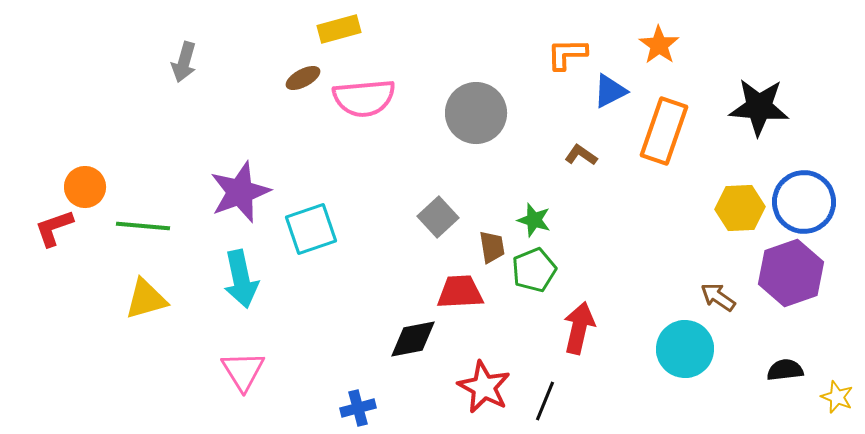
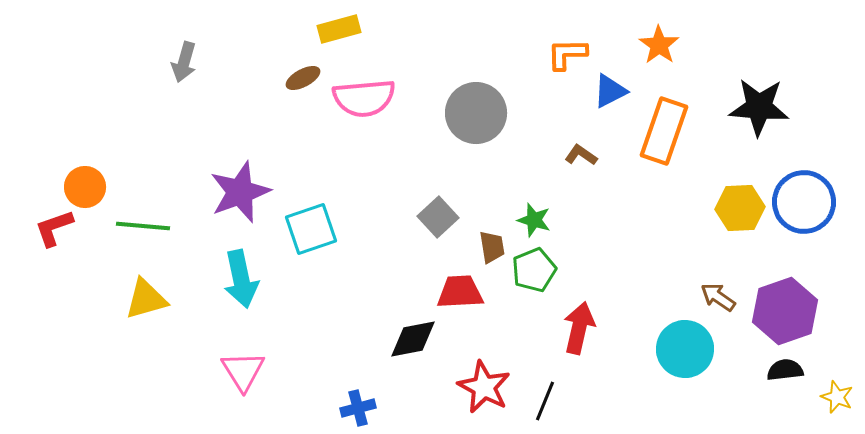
purple hexagon: moved 6 px left, 38 px down
